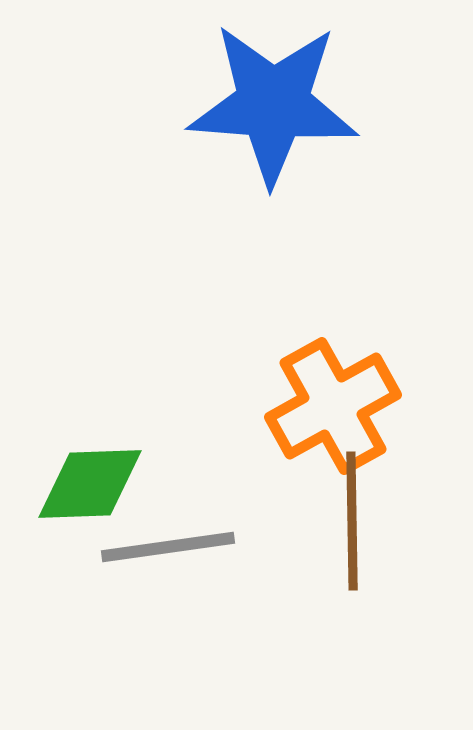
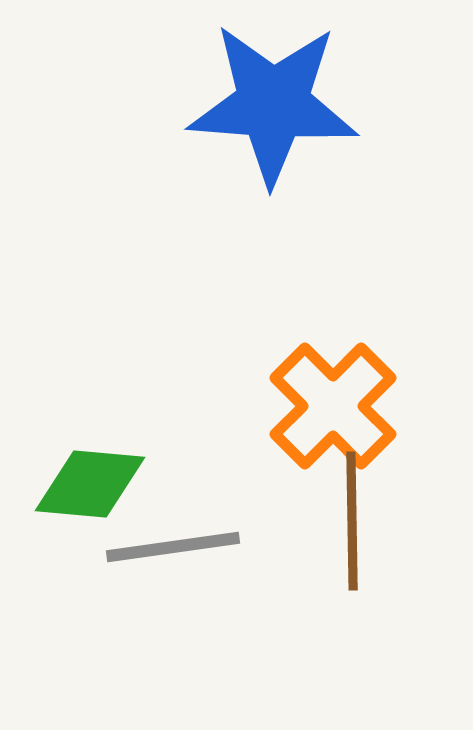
orange cross: rotated 16 degrees counterclockwise
green diamond: rotated 7 degrees clockwise
gray line: moved 5 px right
